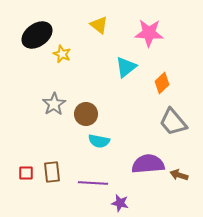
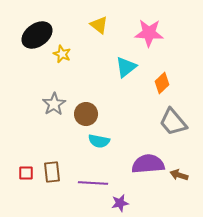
purple star: rotated 24 degrees counterclockwise
